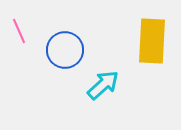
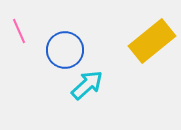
yellow rectangle: rotated 48 degrees clockwise
cyan arrow: moved 16 px left
